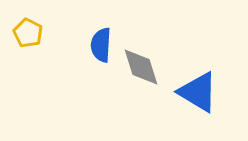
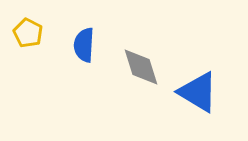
blue semicircle: moved 17 px left
